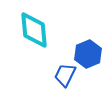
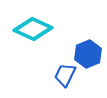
cyan diamond: moved 1 px left, 1 px up; rotated 60 degrees counterclockwise
